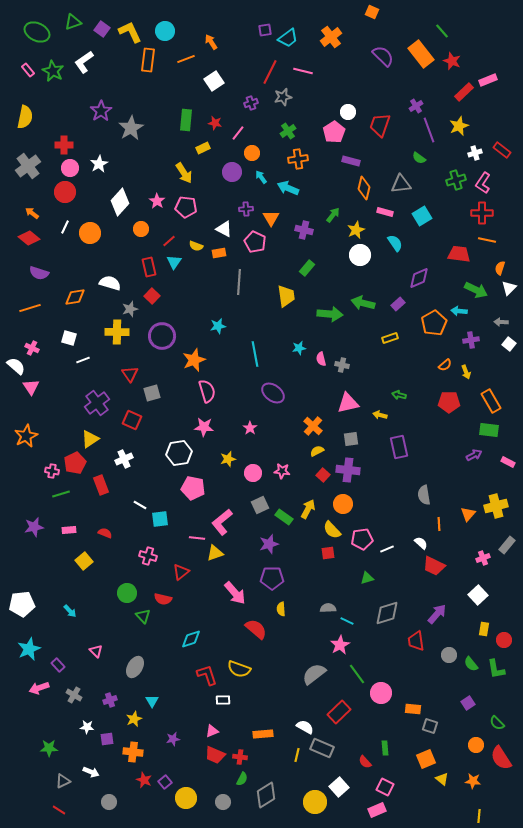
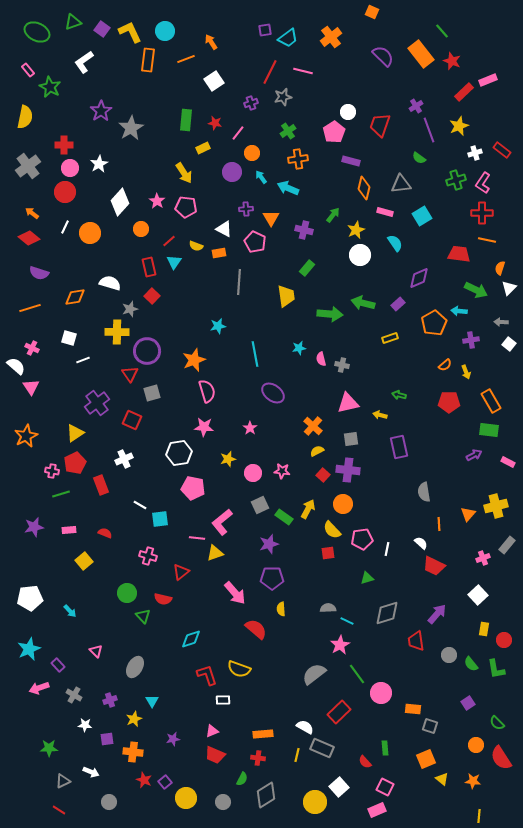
green star at (53, 71): moved 3 px left, 16 px down
purple circle at (162, 336): moved 15 px left, 15 px down
yellow triangle at (90, 439): moved 15 px left, 6 px up
gray semicircle at (424, 495): moved 3 px up
white line at (387, 549): rotated 56 degrees counterclockwise
white pentagon at (22, 604): moved 8 px right, 6 px up
white star at (87, 727): moved 2 px left, 2 px up
red cross at (240, 757): moved 18 px right, 1 px down
